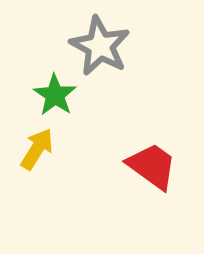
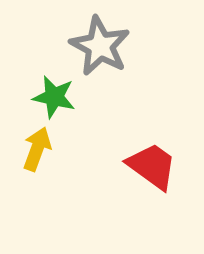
green star: moved 1 px left, 2 px down; rotated 21 degrees counterclockwise
yellow arrow: rotated 12 degrees counterclockwise
